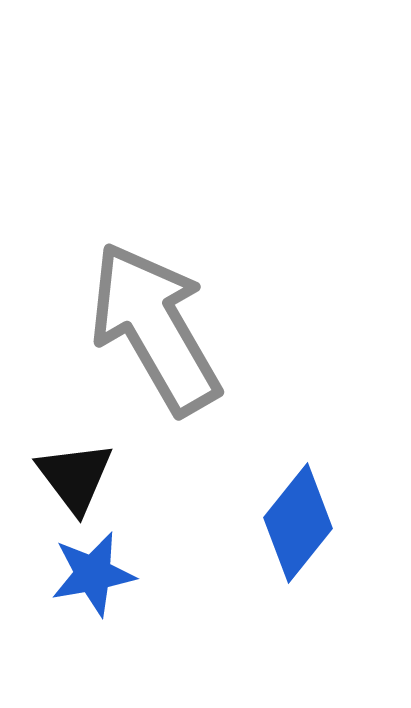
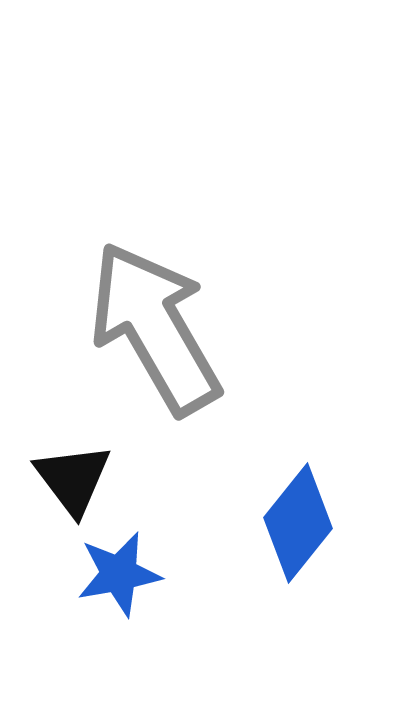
black triangle: moved 2 px left, 2 px down
blue star: moved 26 px right
